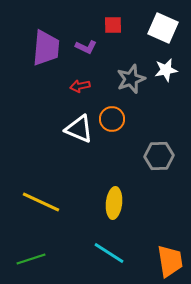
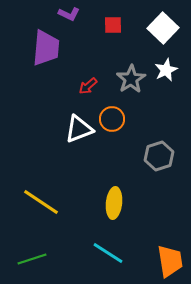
white square: rotated 20 degrees clockwise
purple L-shape: moved 17 px left, 33 px up
white star: rotated 15 degrees counterclockwise
gray star: rotated 12 degrees counterclockwise
red arrow: moved 8 px right; rotated 30 degrees counterclockwise
white triangle: rotated 44 degrees counterclockwise
gray hexagon: rotated 16 degrees counterclockwise
yellow line: rotated 9 degrees clockwise
cyan line: moved 1 px left
green line: moved 1 px right
